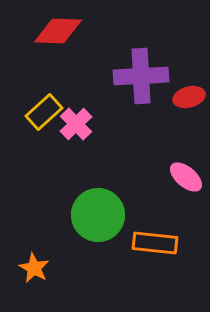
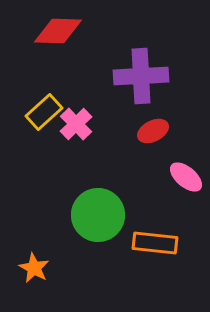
red ellipse: moved 36 px left, 34 px down; rotated 12 degrees counterclockwise
